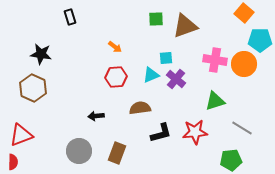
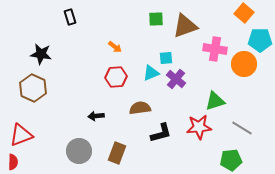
pink cross: moved 11 px up
cyan triangle: moved 2 px up
red star: moved 4 px right, 5 px up
